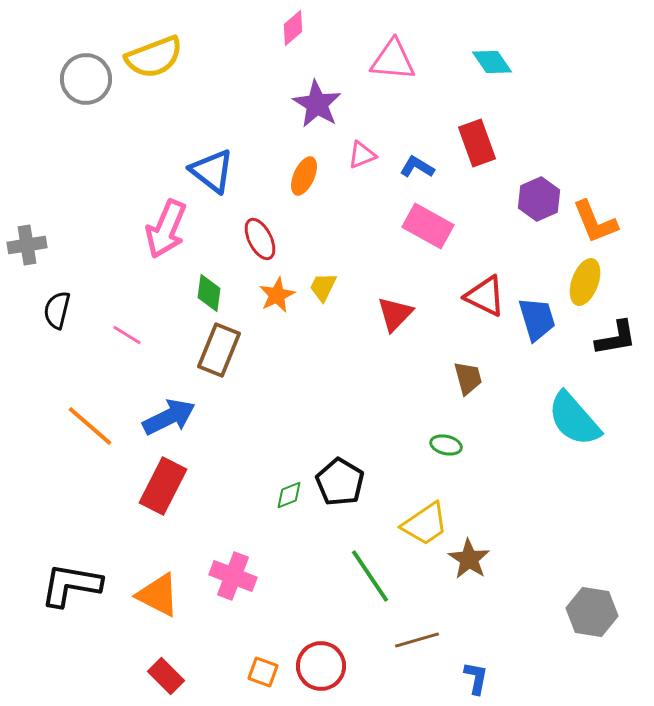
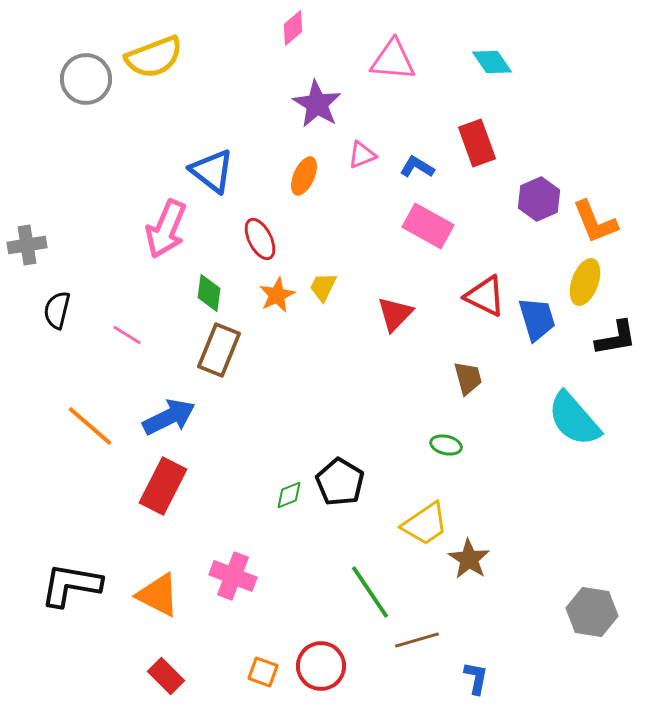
green line at (370, 576): moved 16 px down
